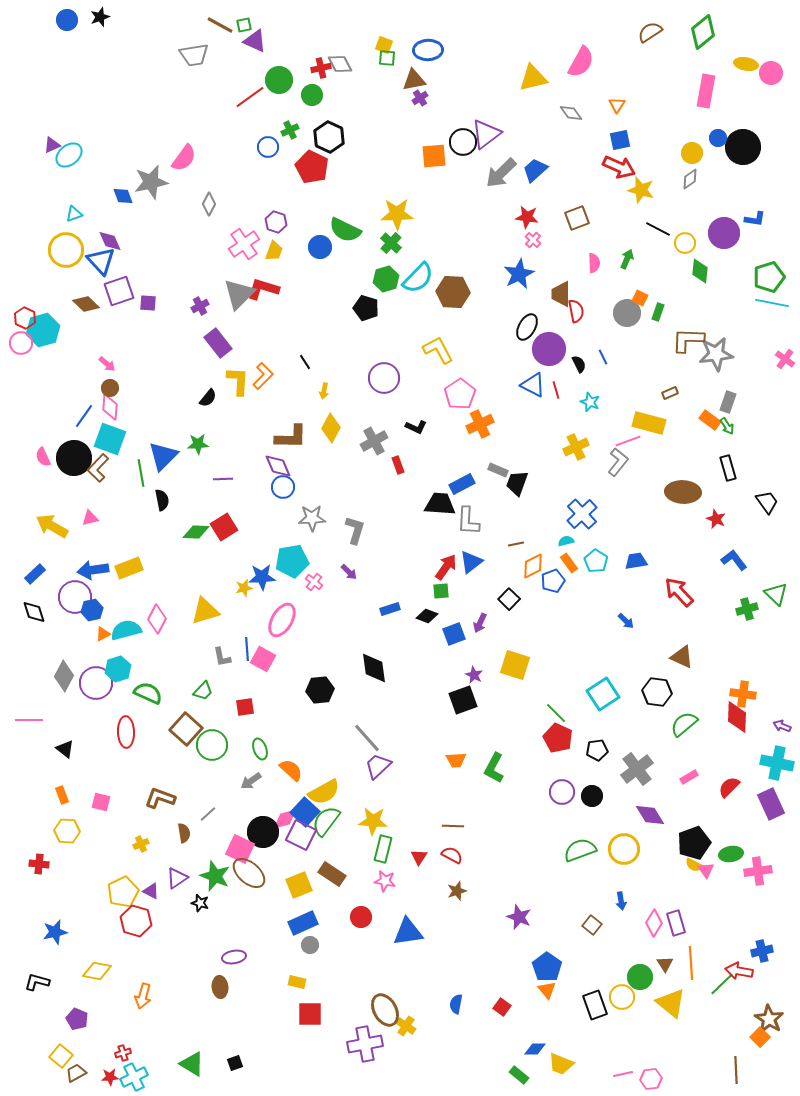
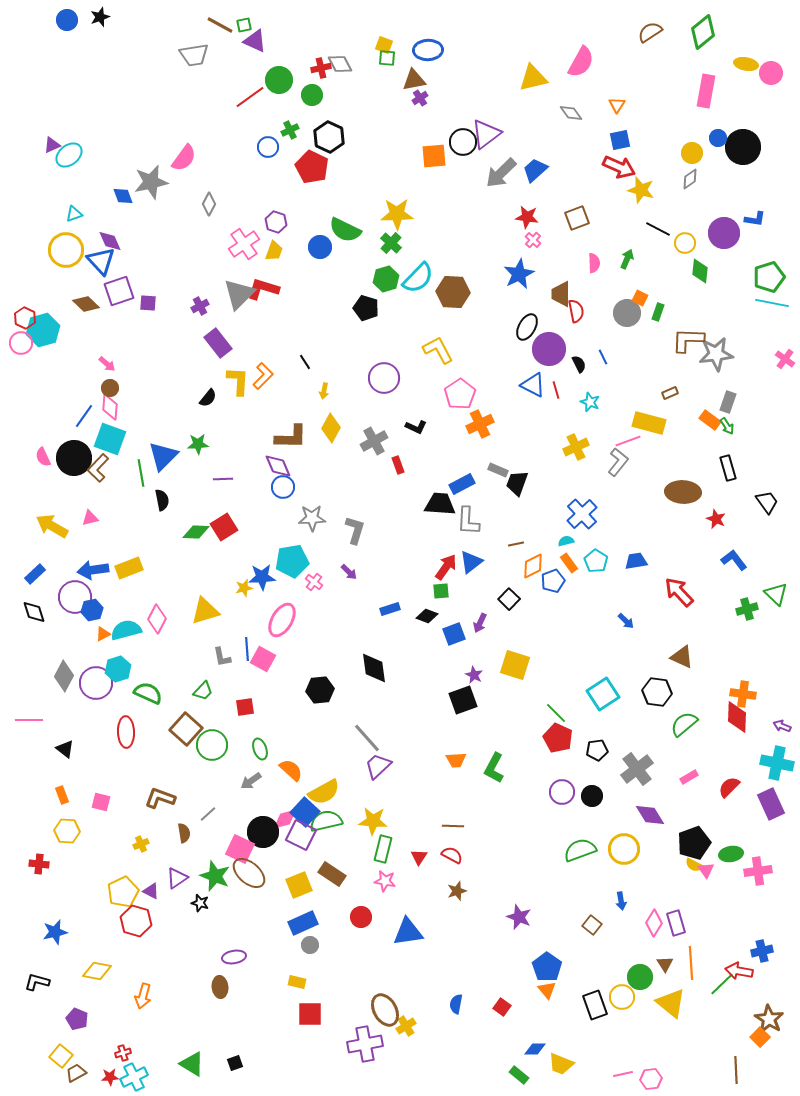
green semicircle at (326, 821): rotated 40 degrees clockwise
yellow cross at (406, 1026): rotated 24 degrees clockwise
